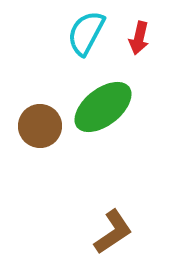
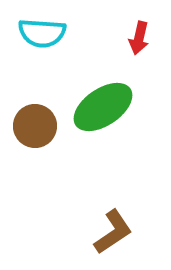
cyan semicircle: moved 44 px left; rotated 114 degrees counterclockwise
green ellipse: rotated 4 degrees clockwise
brown circle: moved 5 px left
